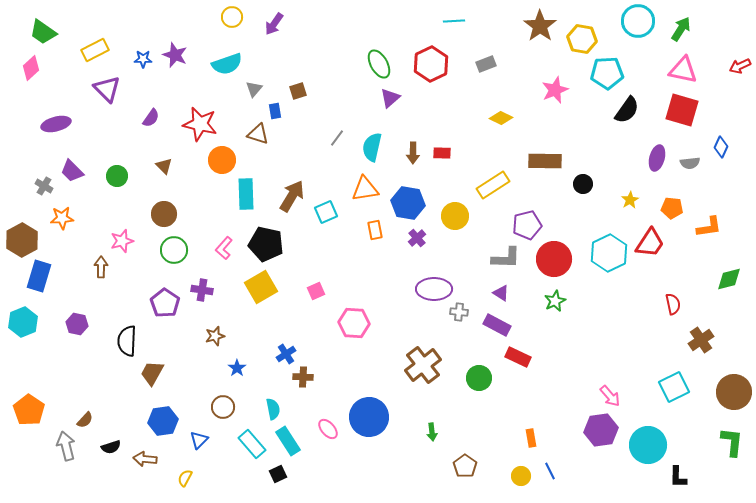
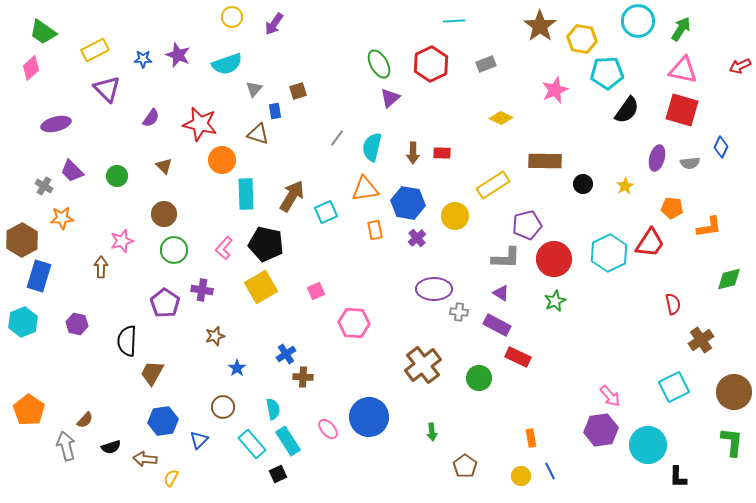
purple star at (175, 55): moved 3 px right
yellow star at (630, 200): moved 5 px left, 14 px up
yellow semicircle at (185, 478): moved 14 px left
